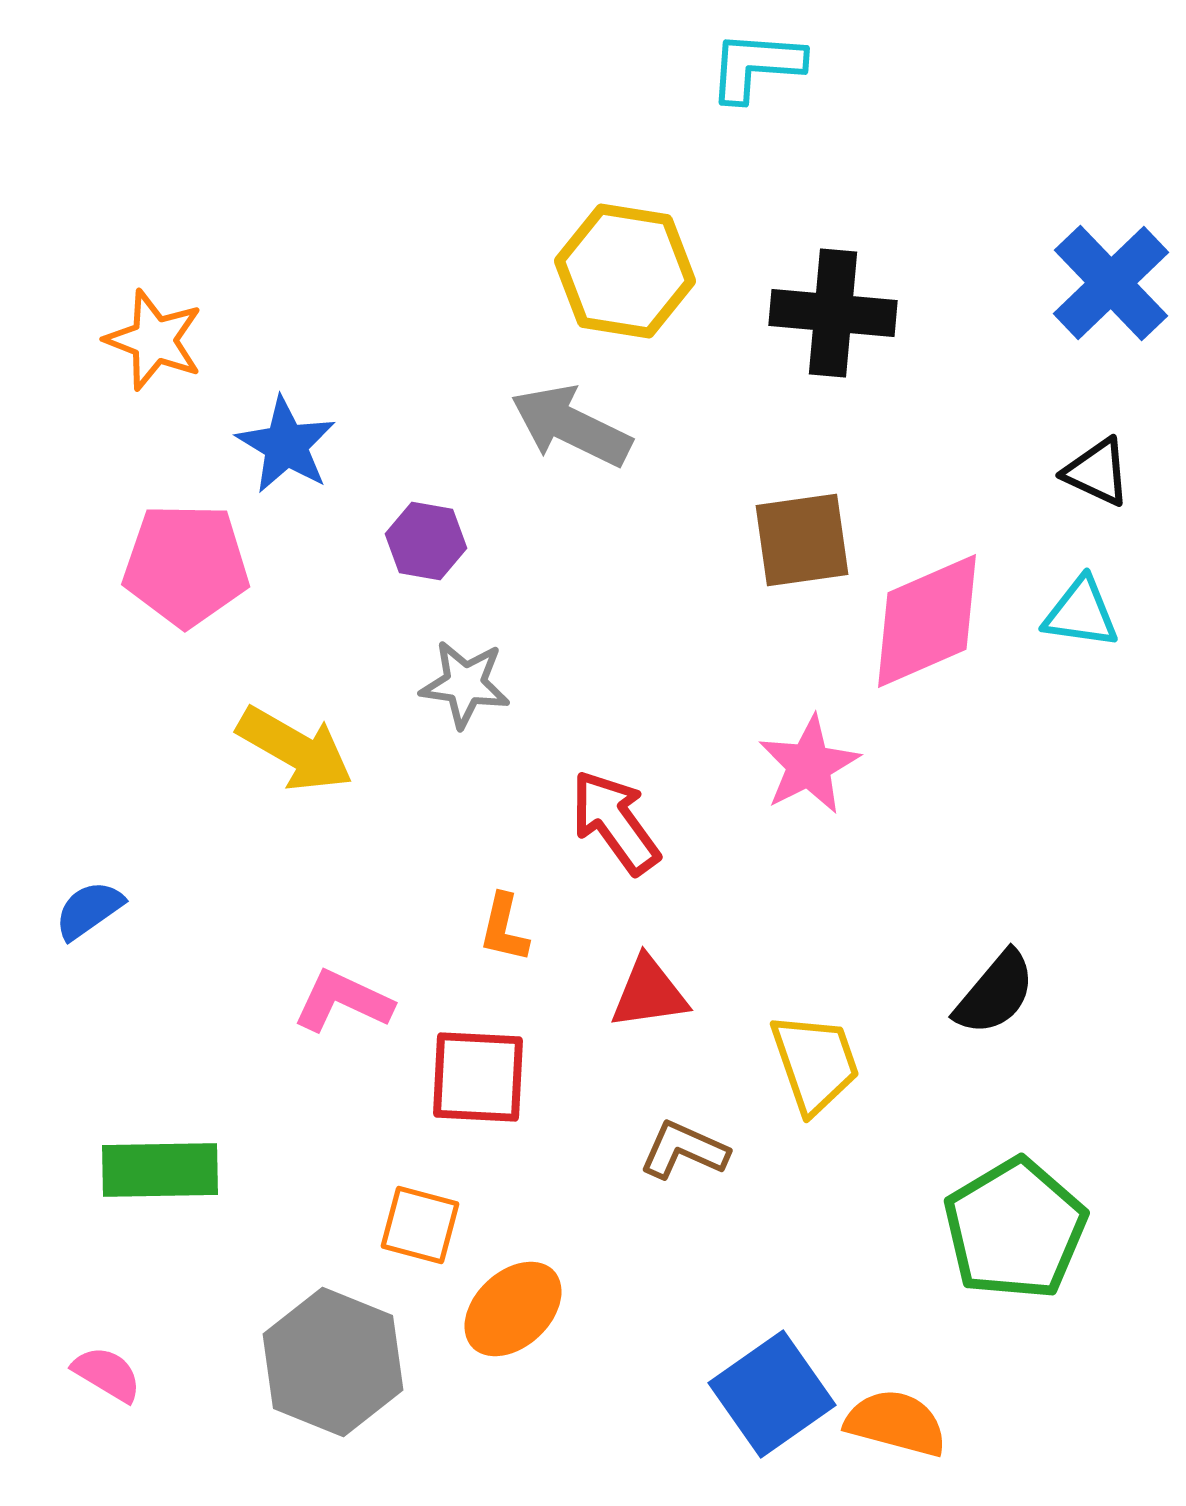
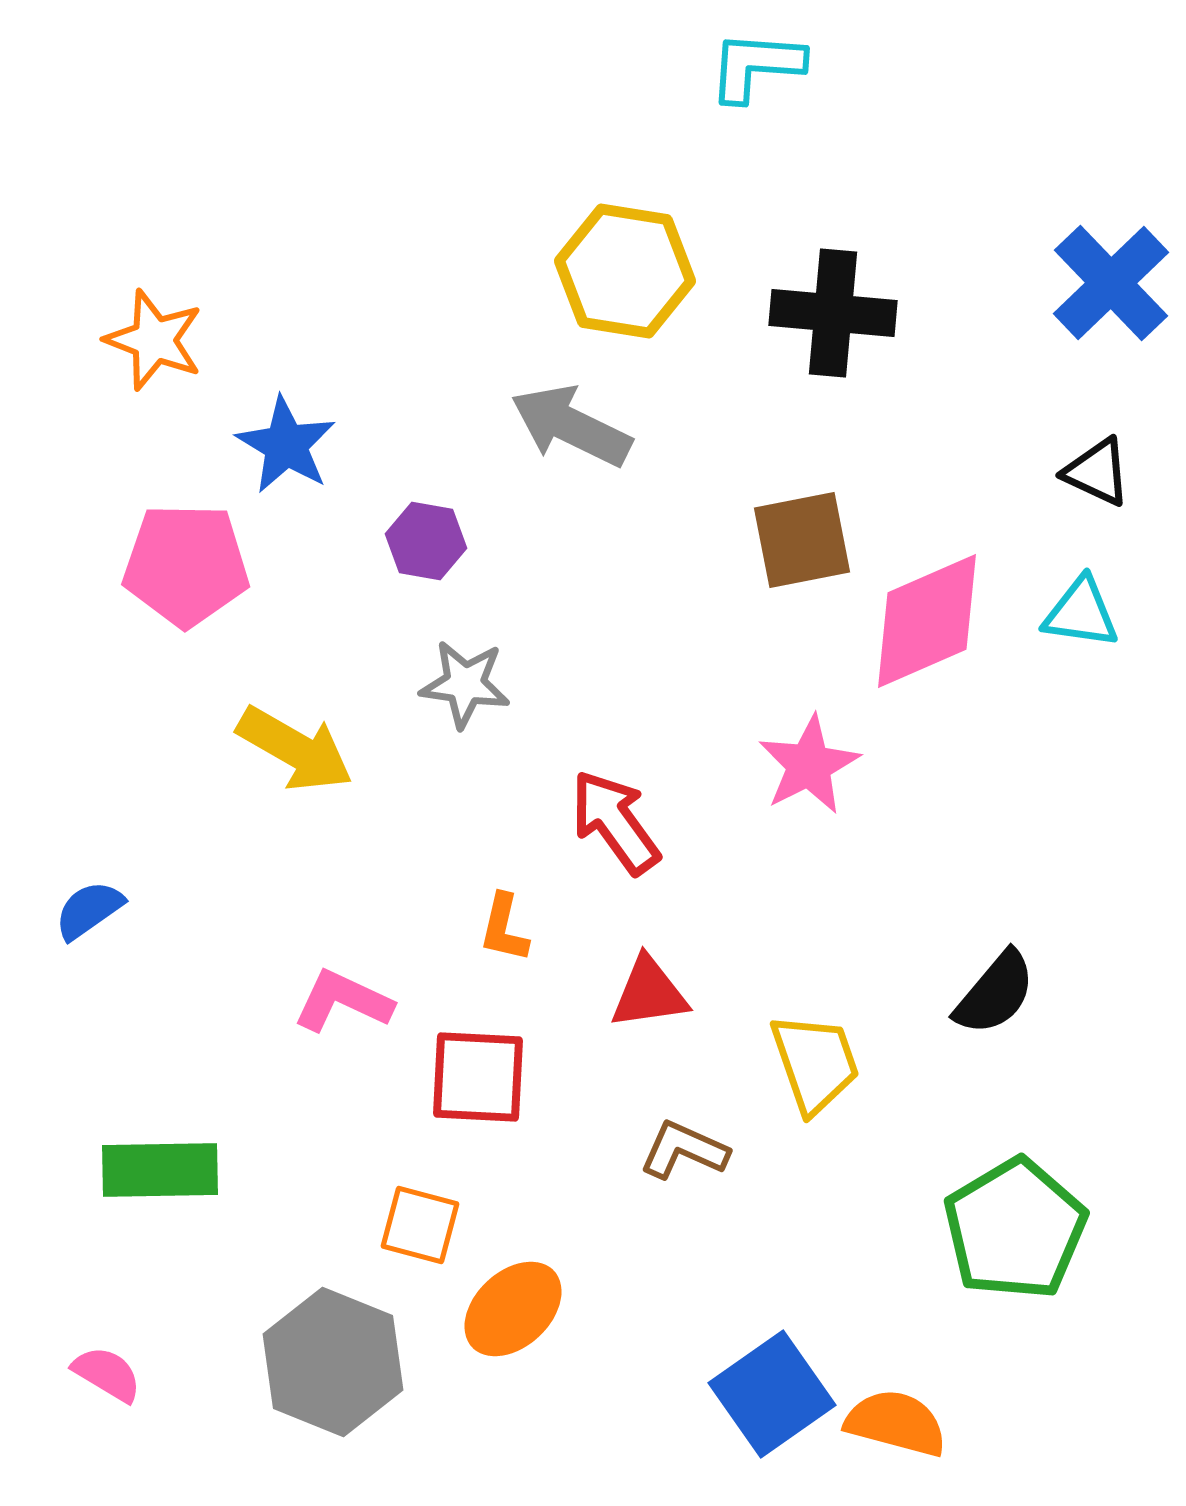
brown square: rotated 3 degrees counterclockwise
